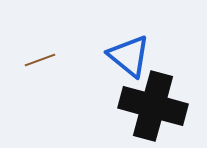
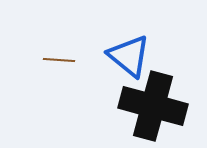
brown line: moved 19 px right; rotated 24 degrees clockwise
